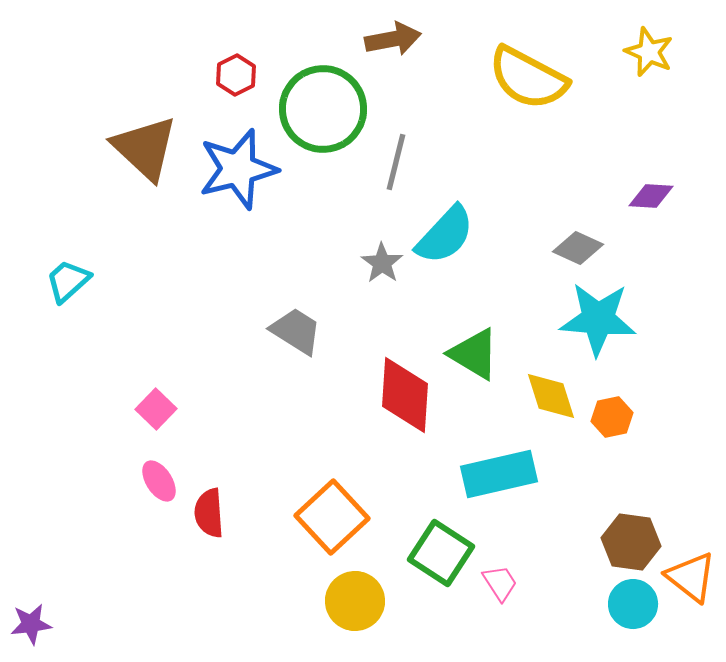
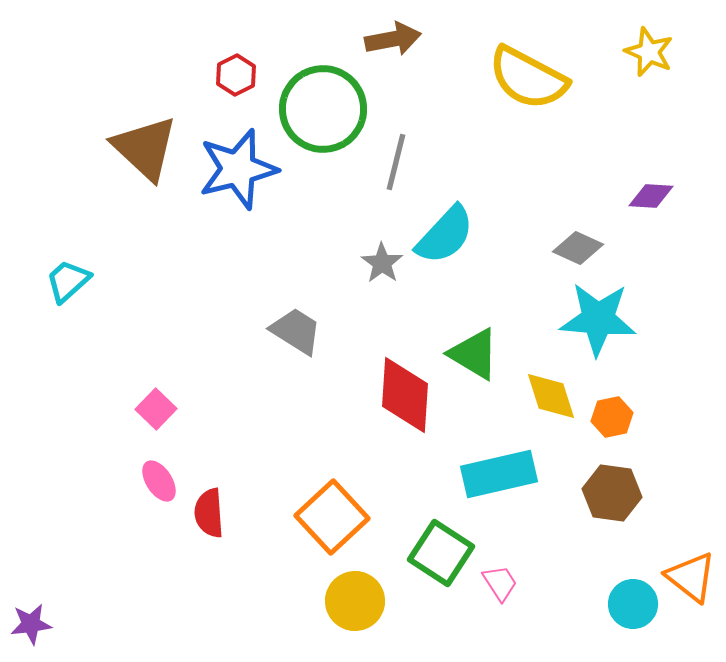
brown hexagon: moved 19 px left, 49 px up
